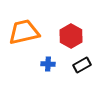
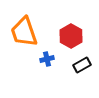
orange trapezoid: rotated 96 degrees counterclockwise
blue cross: moved 1 px left, 5 px up; rotated 16 degrees counterclockwise
